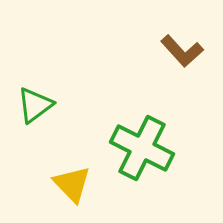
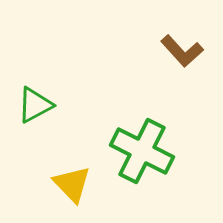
green triangle: rotated 9 degrees clockwise
green cross: moved 3 px down
